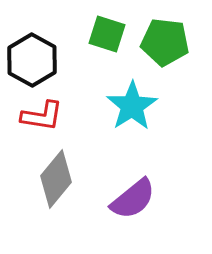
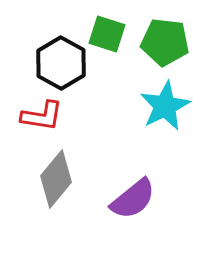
black hexagon: moved 29 px right, 3 px down
cyan star: moved 33 px right; rotated 6 degrees clockwise
